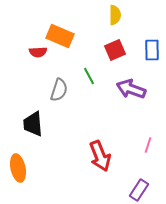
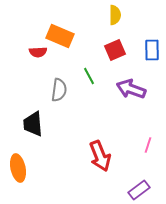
gray semicircle: rotated 10 degrees counterclockwise
purple rectangle: rotated 20 degrees clockwise
